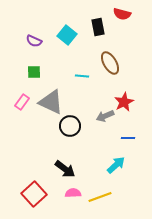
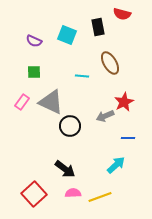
cyan square: rotated 18 degrees counterclockwise
